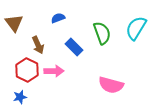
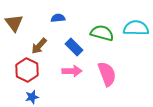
blue semicircle: rotated 16 degrees clockwise
cyan semicircle: rotated 60 degrees clockwise
green semicircle: rotated 55 degrees counterclockwise
brown arrow: moved 1 px right, 1 px down; rotated 66 degrees clockwise
pink arrow: moved 18 px right
pink semicircle: moved 4 px left, 11 px up; rotated 125 degrees counterclockwise
blue star: moved 12 px right
